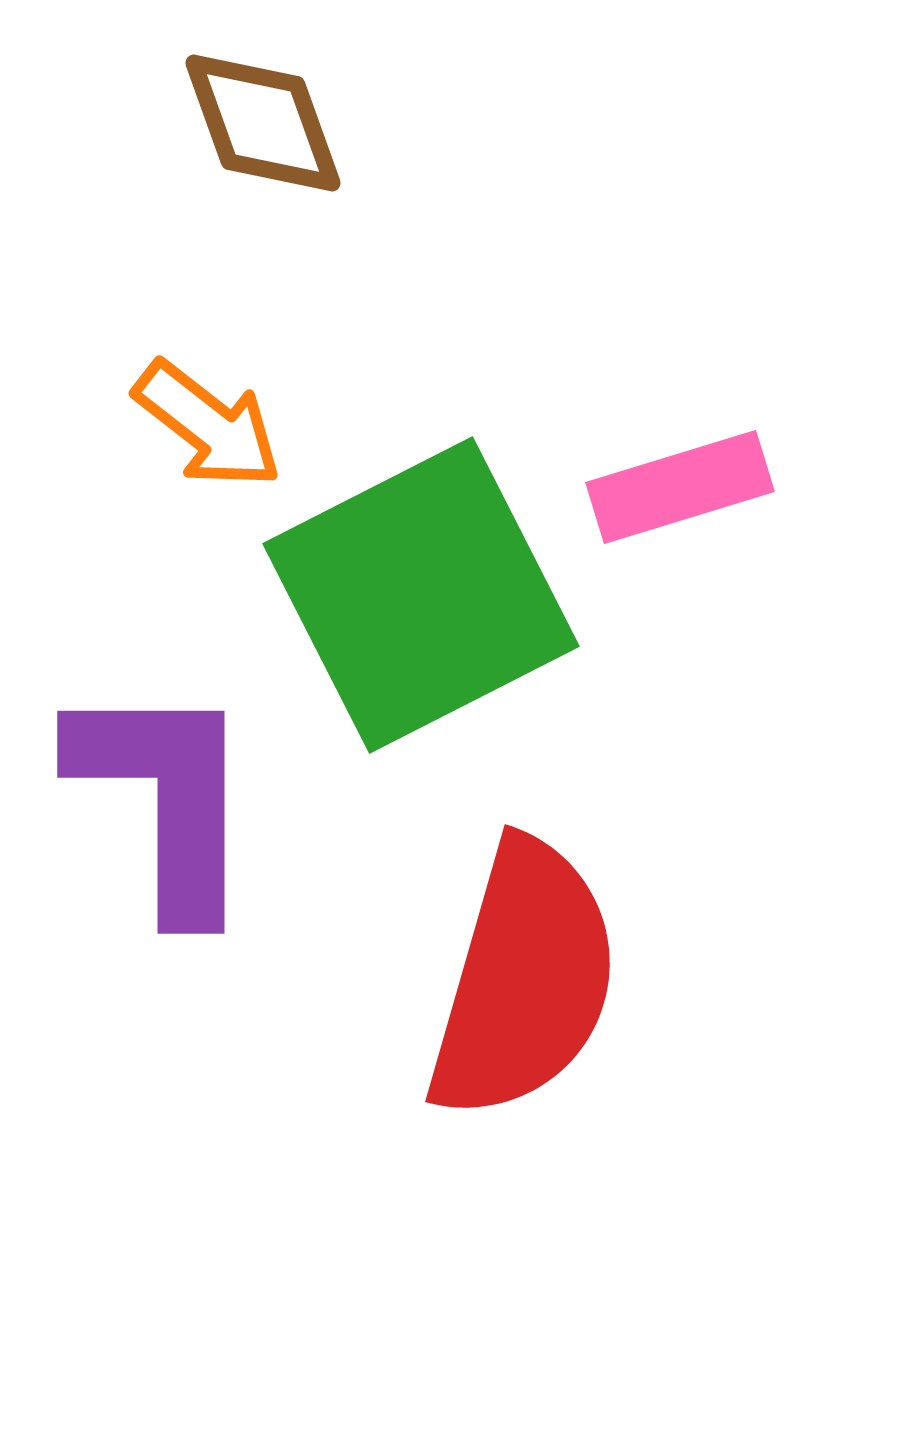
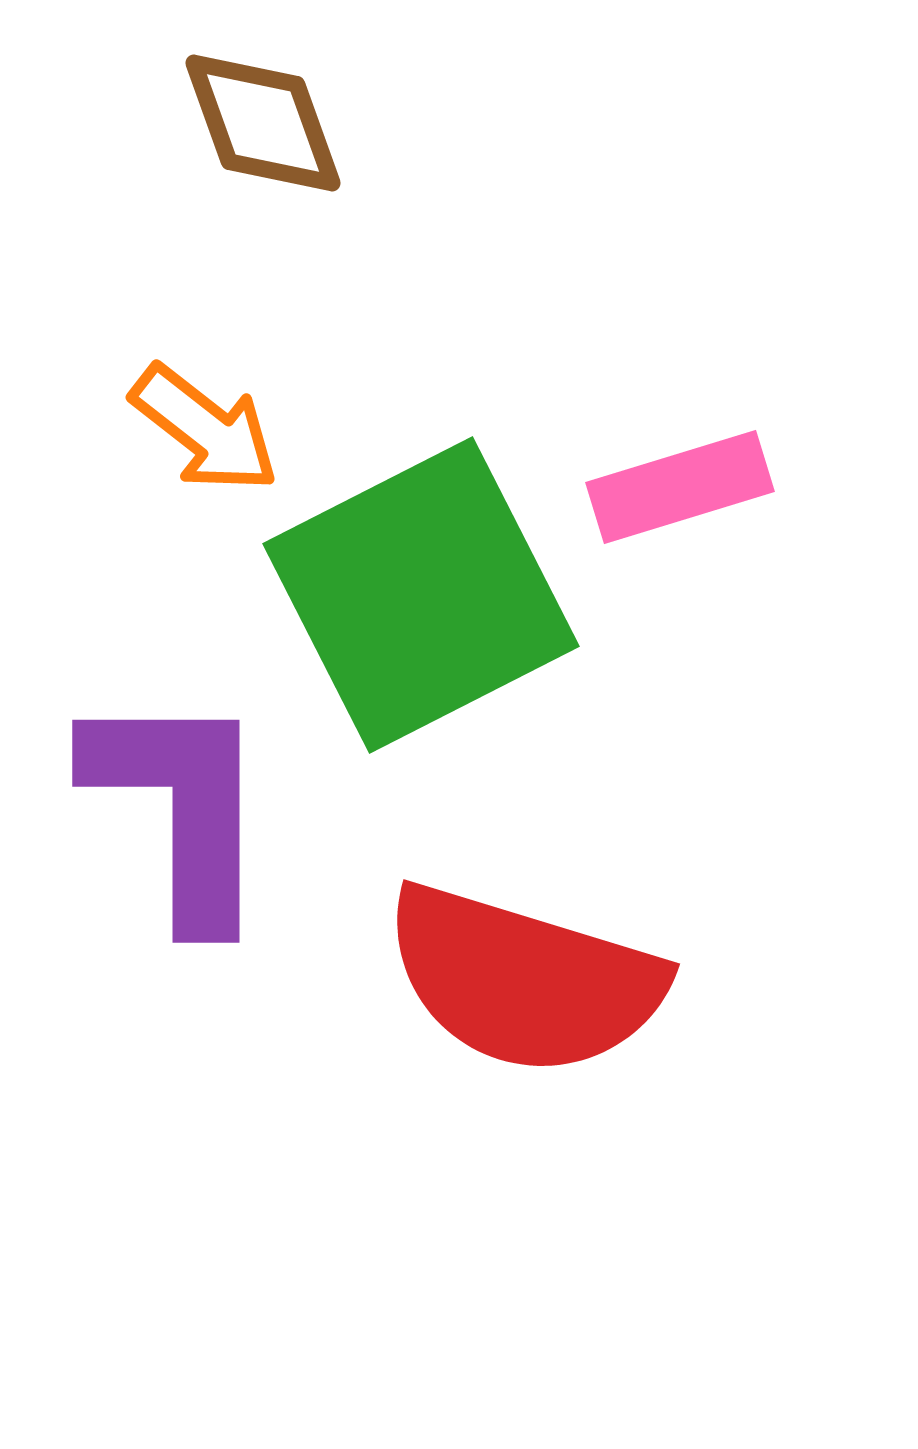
orange arrow: moved 3 px left, 4 px down
purple L-shape: moved 15 px right, 9 px down
red semicircle: rotated 91 degrees clockwise
